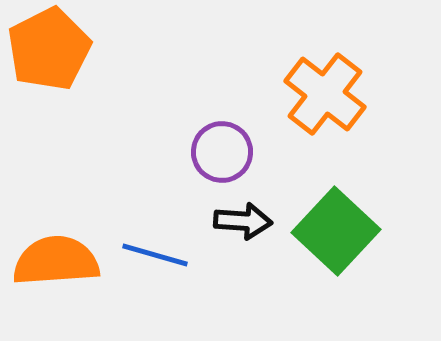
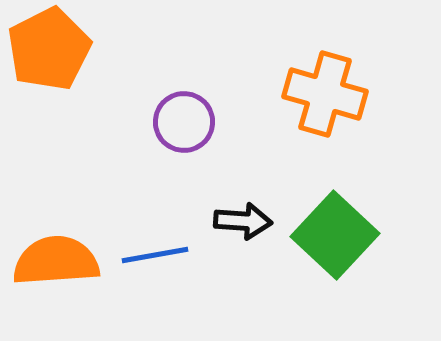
orange cross: rotated 22 degrees counterclockwise
purple circle: moved 38 px left, 30 px up
green square: moved 1 px left, 4 px down
blue line: rotated 26 degrees counterclockwise
